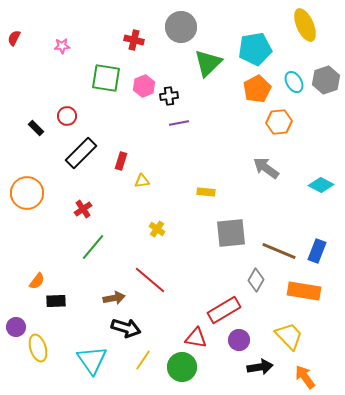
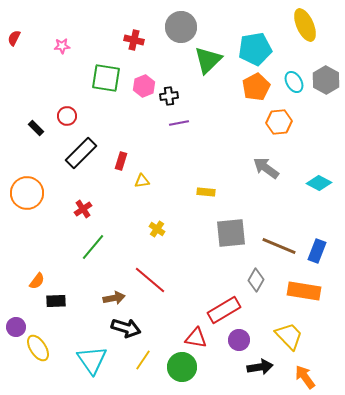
green triangle at (208, 63): moved 3 px up
gray hexagon at (326, 80): rotated 12 degrees counterclockwise
orange pentagon at (257, 89): moved 1 px left, 2 px up
cyan diamond at (321, 185): moved 2 px left, 2 px up
brown line at (279, 251): moved 5 px up
yellow ellipse at (38, 348): rotated 16 degrees counterclockwise
